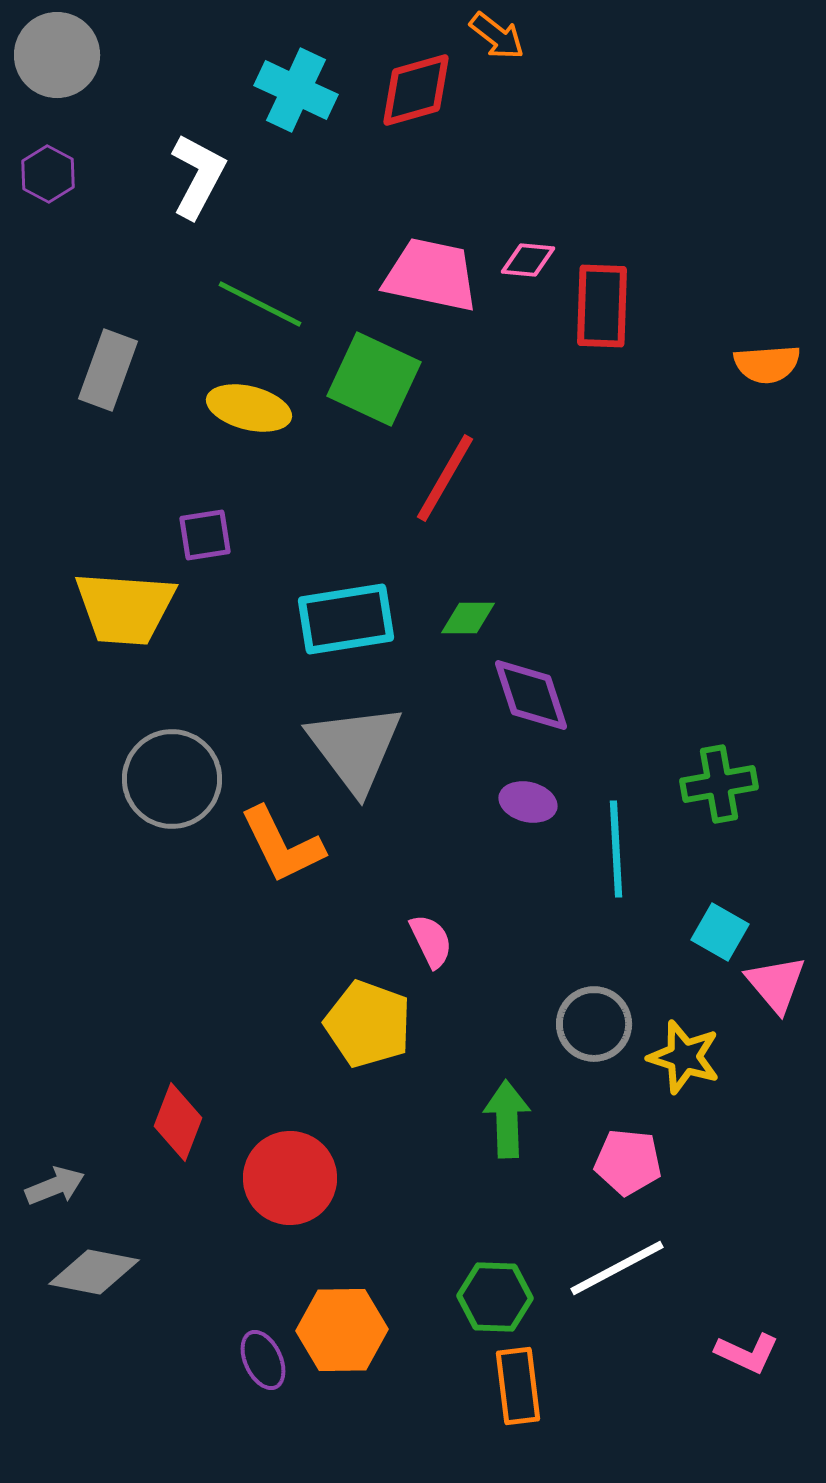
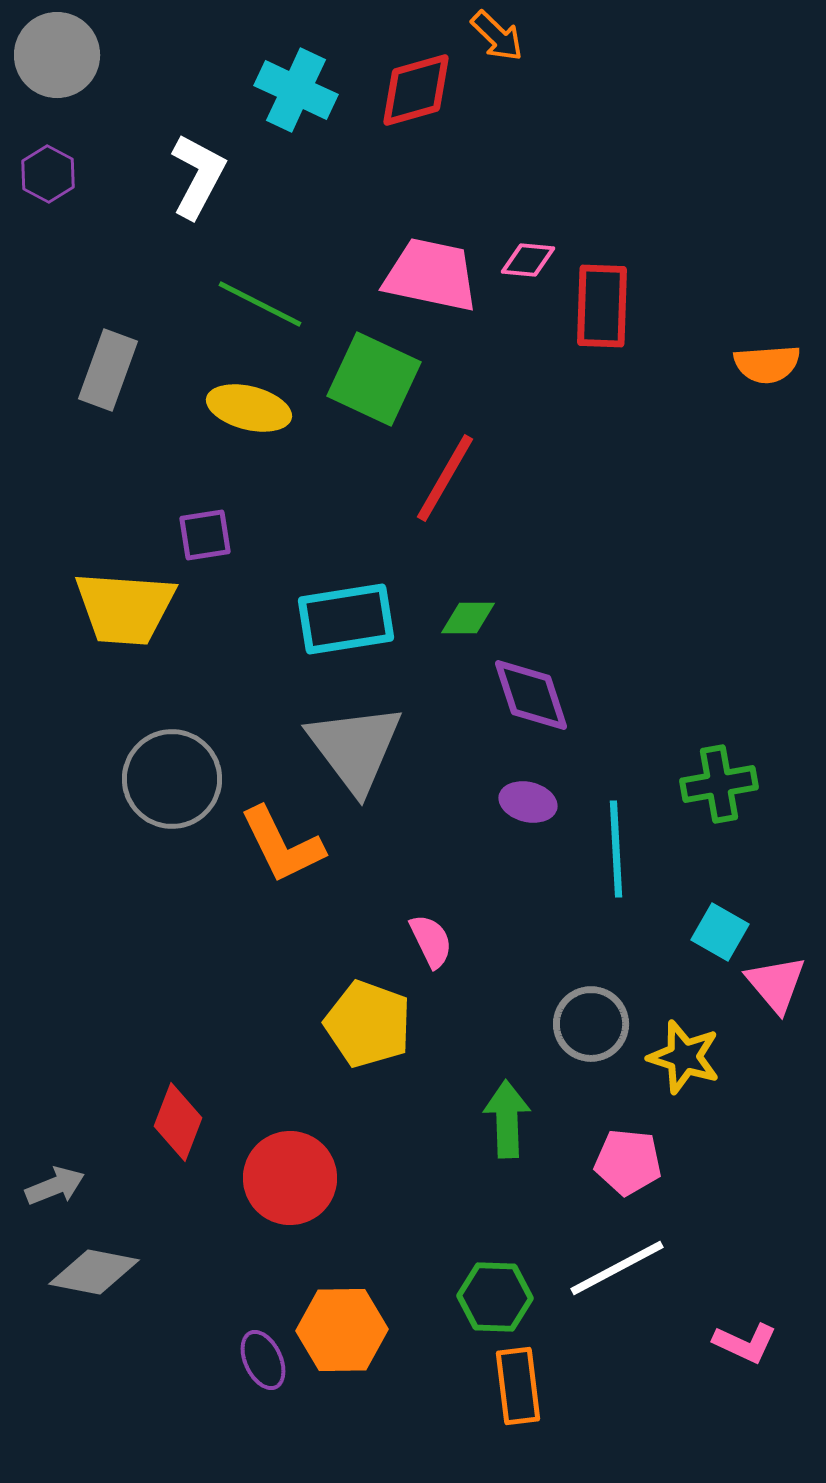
orange arrow at (497, 36): rotated 6 degrees clockwise
gray circle at (594, 1024): moved 3 px left
pink L-shape at (747, 1353): moved 2 px left, 10 px up
